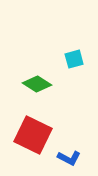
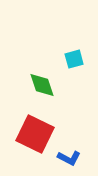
green diamond: moved 5 px right, 1 px down; rotated 40 degrees clockwise
red square: moved 2 px right, 1 px up
